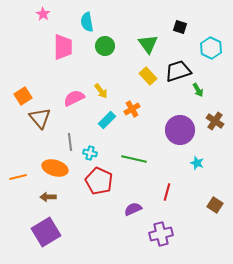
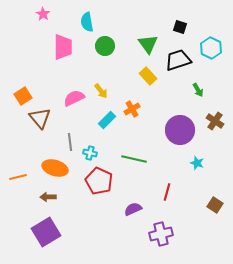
black trapezoid: moved 11 px up
